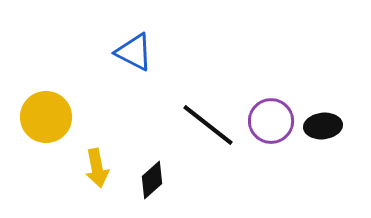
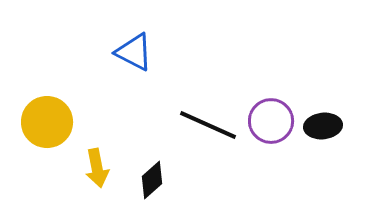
yellow circle: moved 1 px right, 5 px down
black line: rotated 14 degrees counterclockwise
